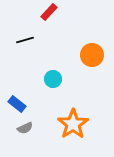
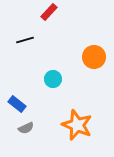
orange circle: moved 2 px right, 2 px down
orange star: moved 4 px right, 1 px down; rotated 16 degrees counterclockwise
gray semicircle: moved 1 px right
